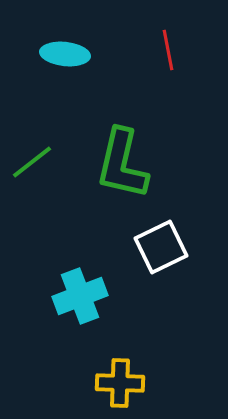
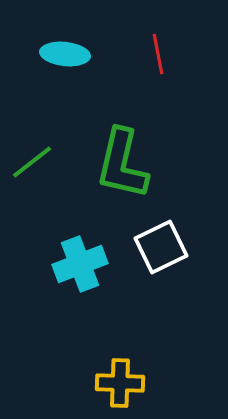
red line: moved 10 px left, 4 px down
cyan cross: moved 32 px up
